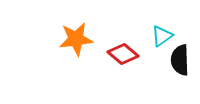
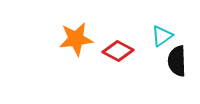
red diamond: moved 5 px left, 3 px up; rotated 12 degrees counterclockwise
black semicircle: moved 3 px left, 1 px down
